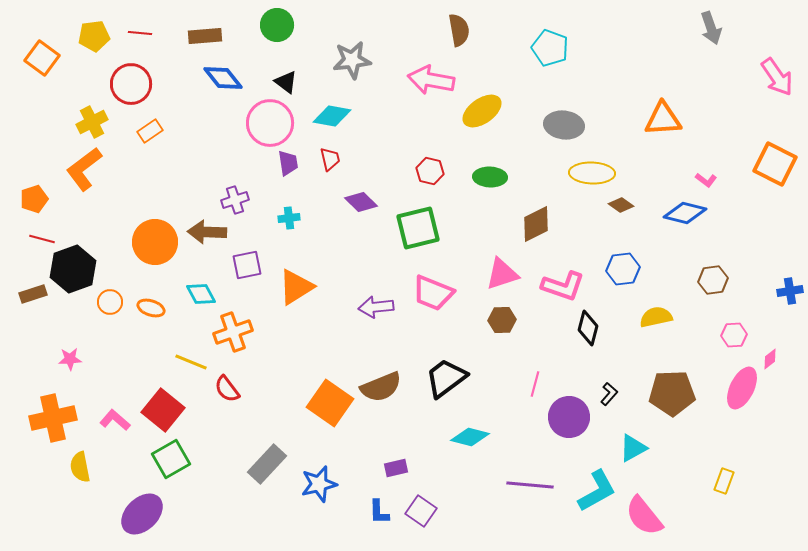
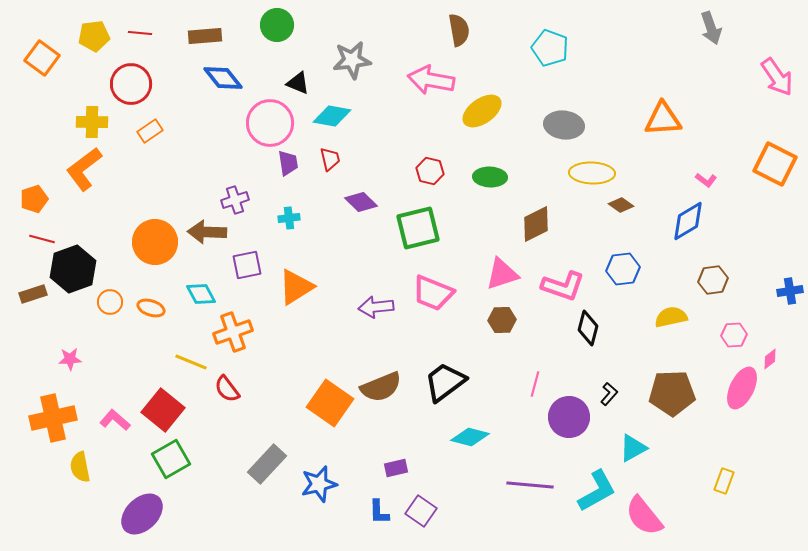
black triangle at (286, 82): moved 12 px right, 1 px down; rotated 15 degrees counterclockwise
yellow cross at (92, 122): rotated 28 degrees clockwise
blue diamond at (685, 213): moved 3 px right, 8 px down; rotated 45 degrees counterclockwise
yellow semicircle at (656, 317): moved 15 px right
black trapezoid at (446, 378): moved 1 px left, 4 px down
